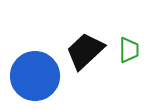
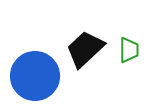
black trapezoid: moved 2 px up
